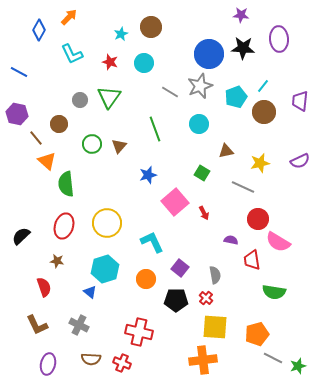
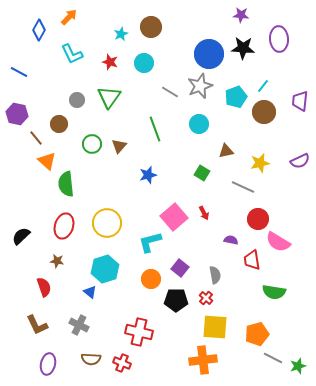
gray circle at (80, 100): moved 3 px left
pink square at (175, 202): moved 1 px left, 15 px down
cyan L-shape at (152, 242): moved 2 px left; rotated 80 degrees counterclockwise
orange circle at (146, 279): moved 5 px right
